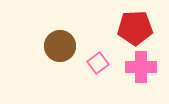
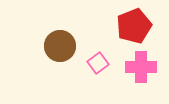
red pentagon: moved 1 px left, 2 px up; rotated 20 degrees counterclockwise
